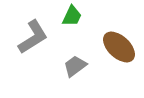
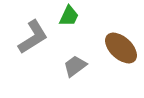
green trapezoid: moved 3 px left
brown ellipse: moved 2 px right, 1 px down
